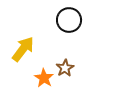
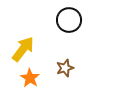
brown star: rotated 12 degrees clockwise
orange star: moved 14 px left
